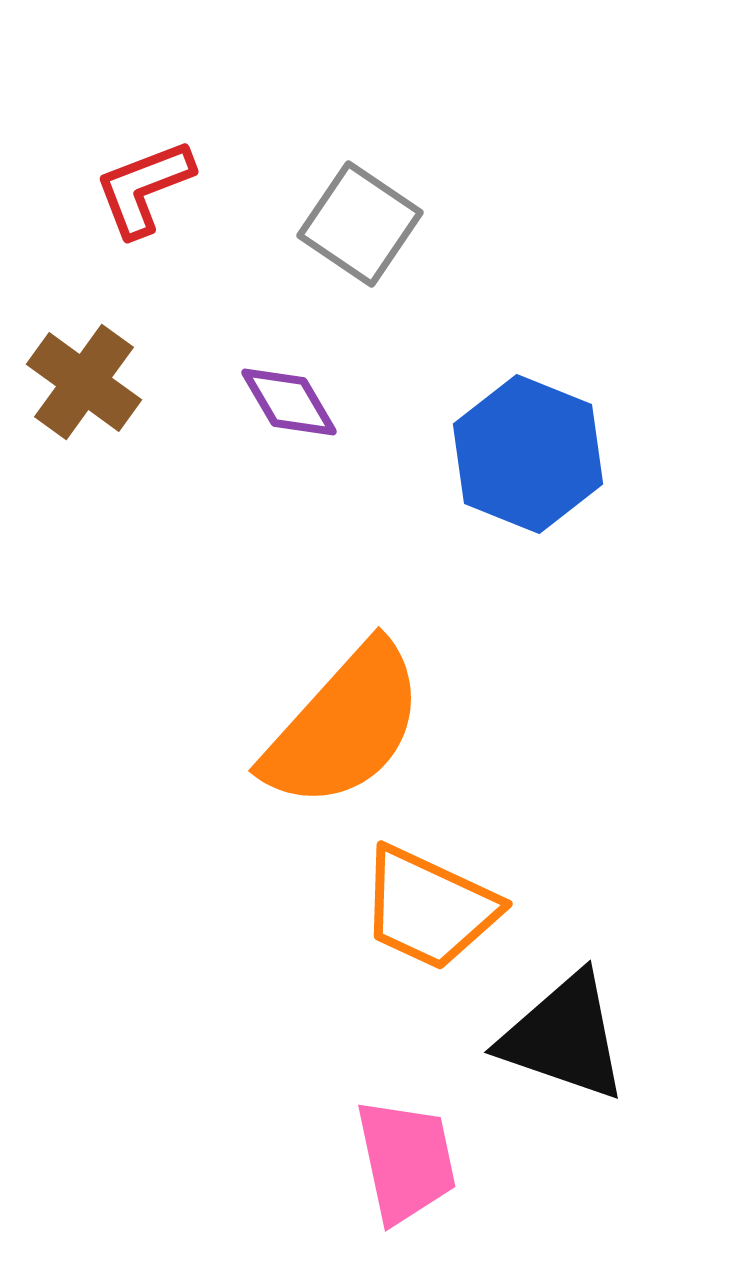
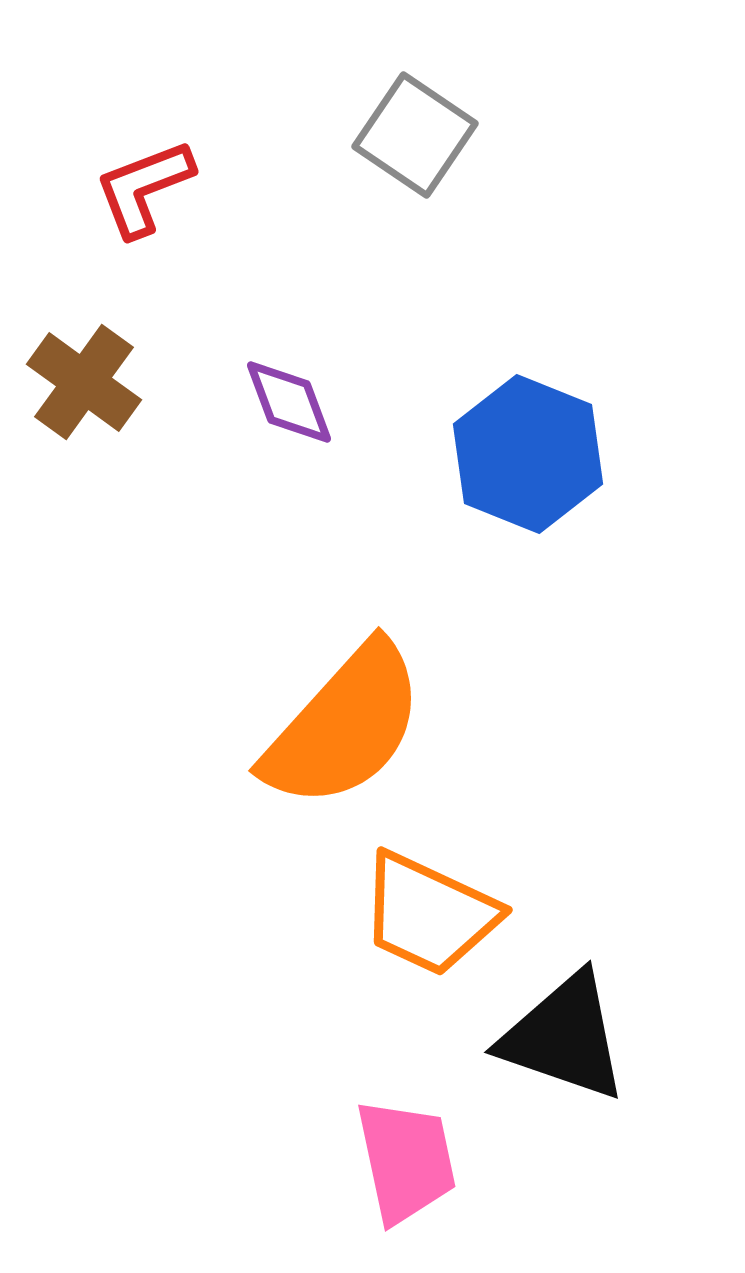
gray square: moved 55 px right, 89 px up
purple diamond: rotated 10 degrees clockwise
orange trapezoid: moved 6 px down
